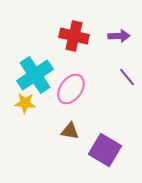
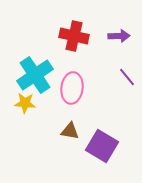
pink ellipse: moved 1 px right, 1 px up; rotated 28 degrees counterclockwise
purple square: moved 3 px left, 4 px up
